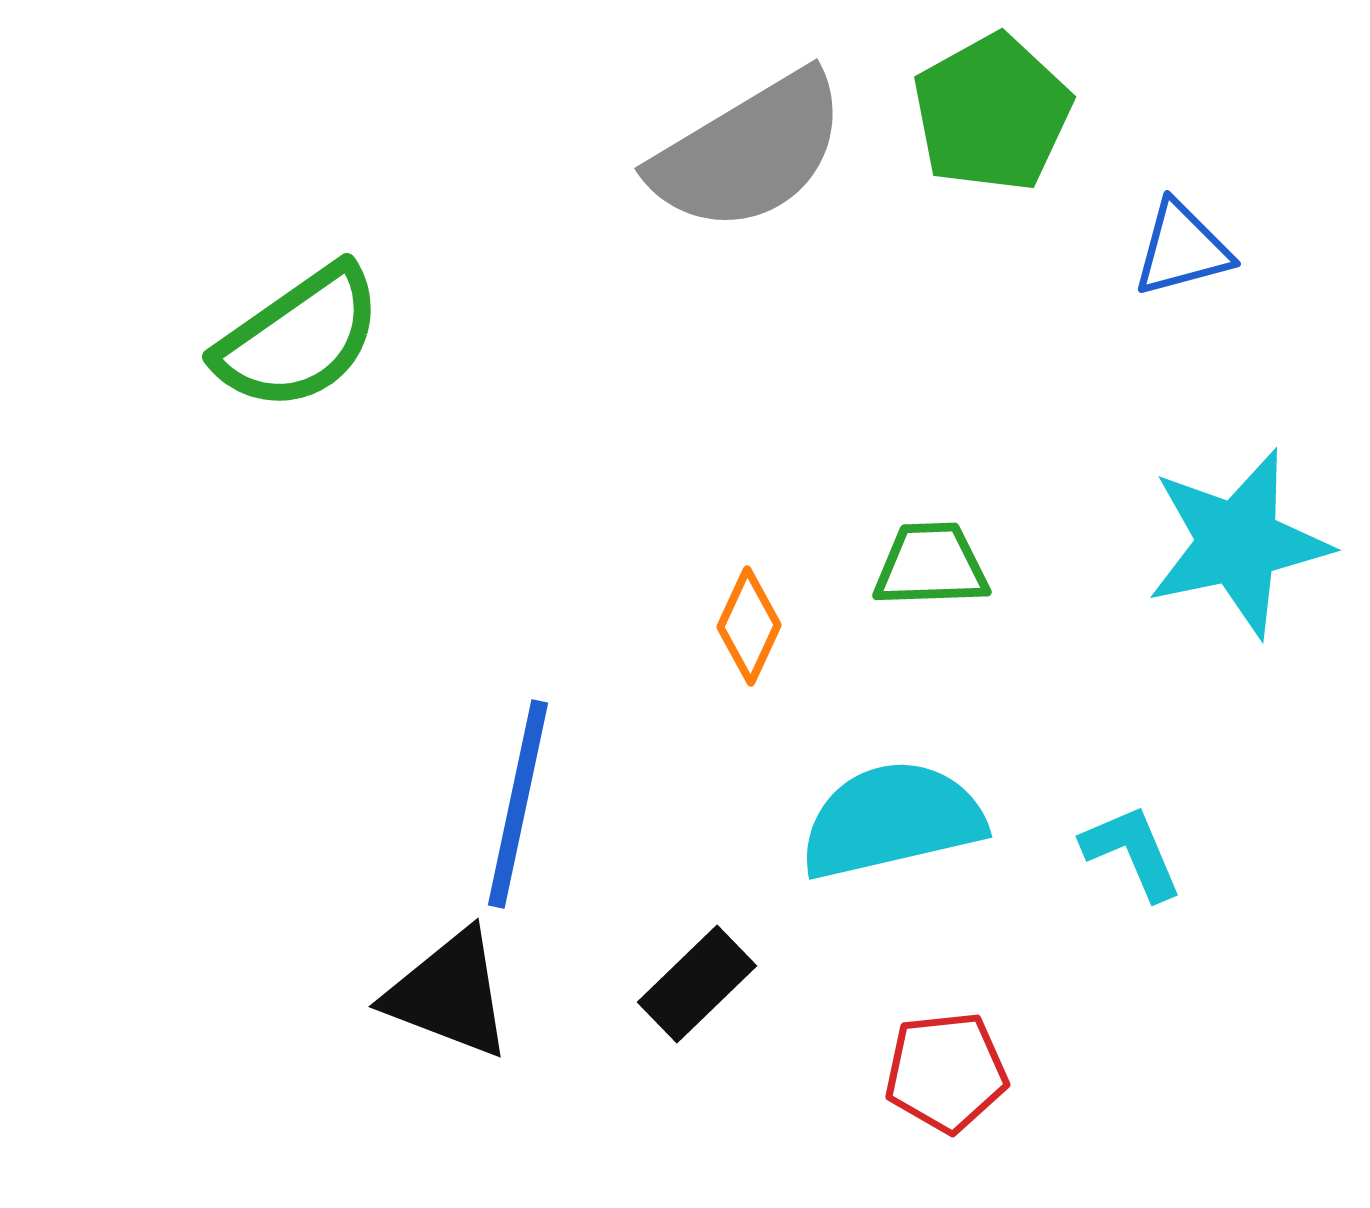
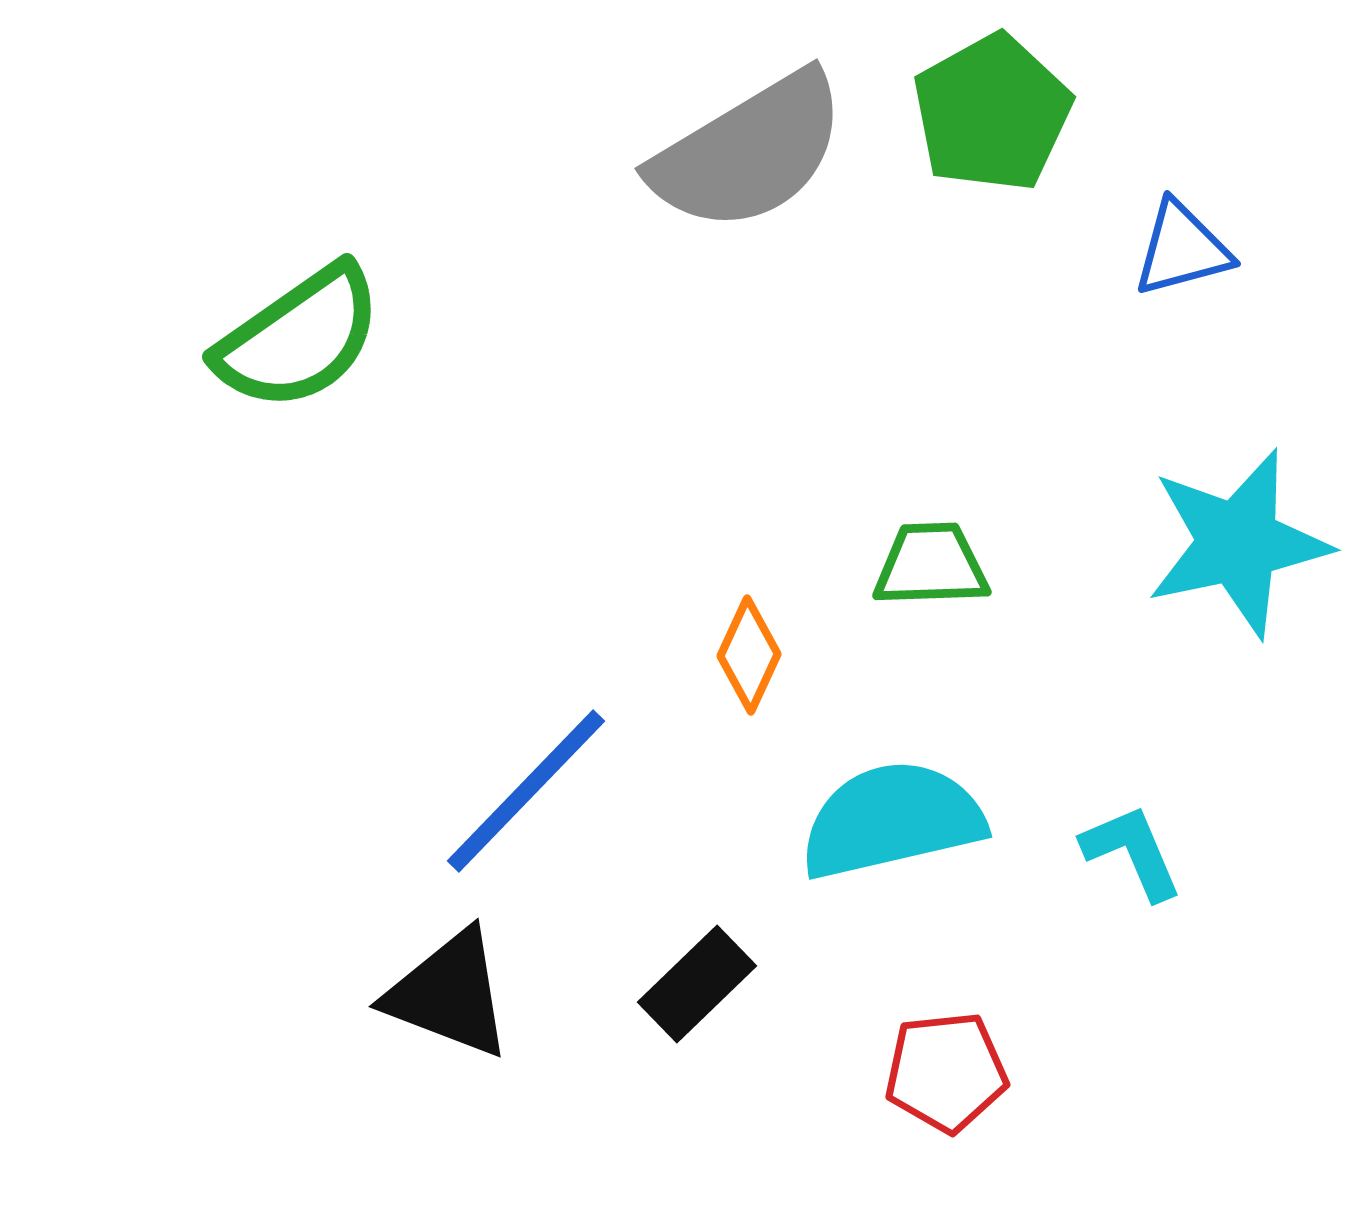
orange diamond: moved 29 px down
blue line: moved 8 px right, 13 px up; rotated 32 degrees clockwise
